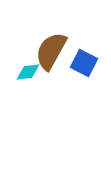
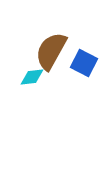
cyan diamond: moved 4 px right, 5 px down
